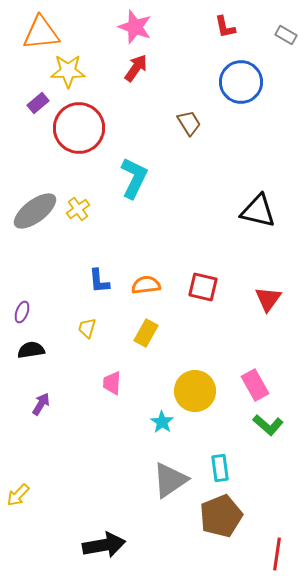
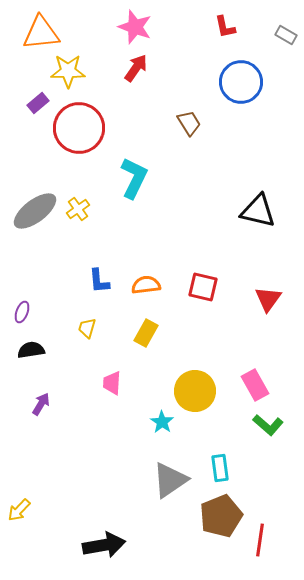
yellow arrow: moved 1 px right, 15 px down
red line: moved 17 px left, 14 px up
